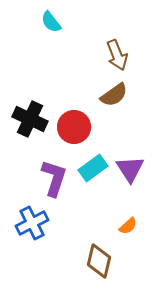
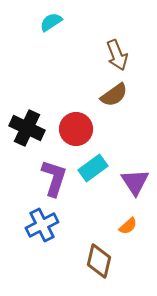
cyan semicircle: rotated 95 degrees clockwise
black cross: moved 3 px left, 9 px down
red circle: moved 2 px right, 2 px down
purple triangle: moved 5 px right, 13 px down
blue cross: moved 10 px right, 2 px down
